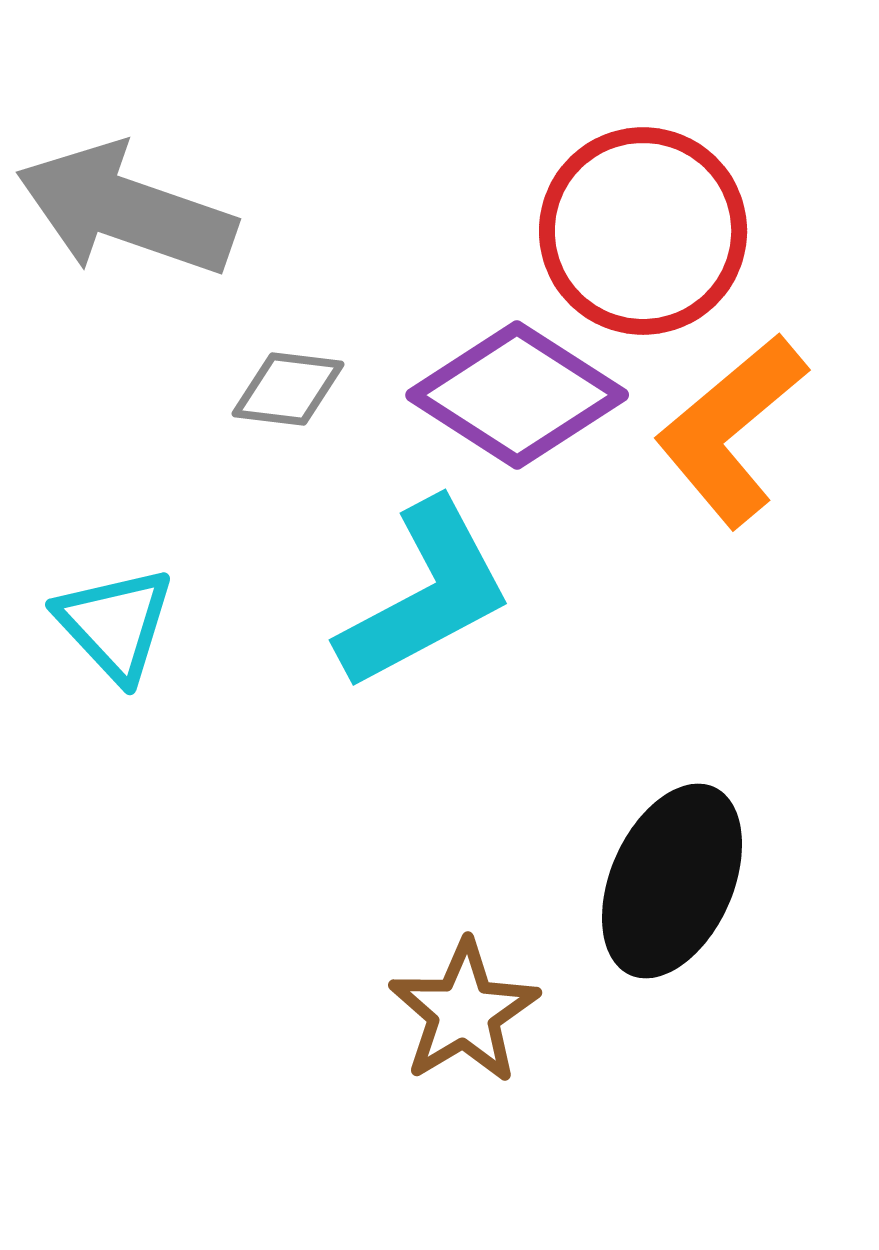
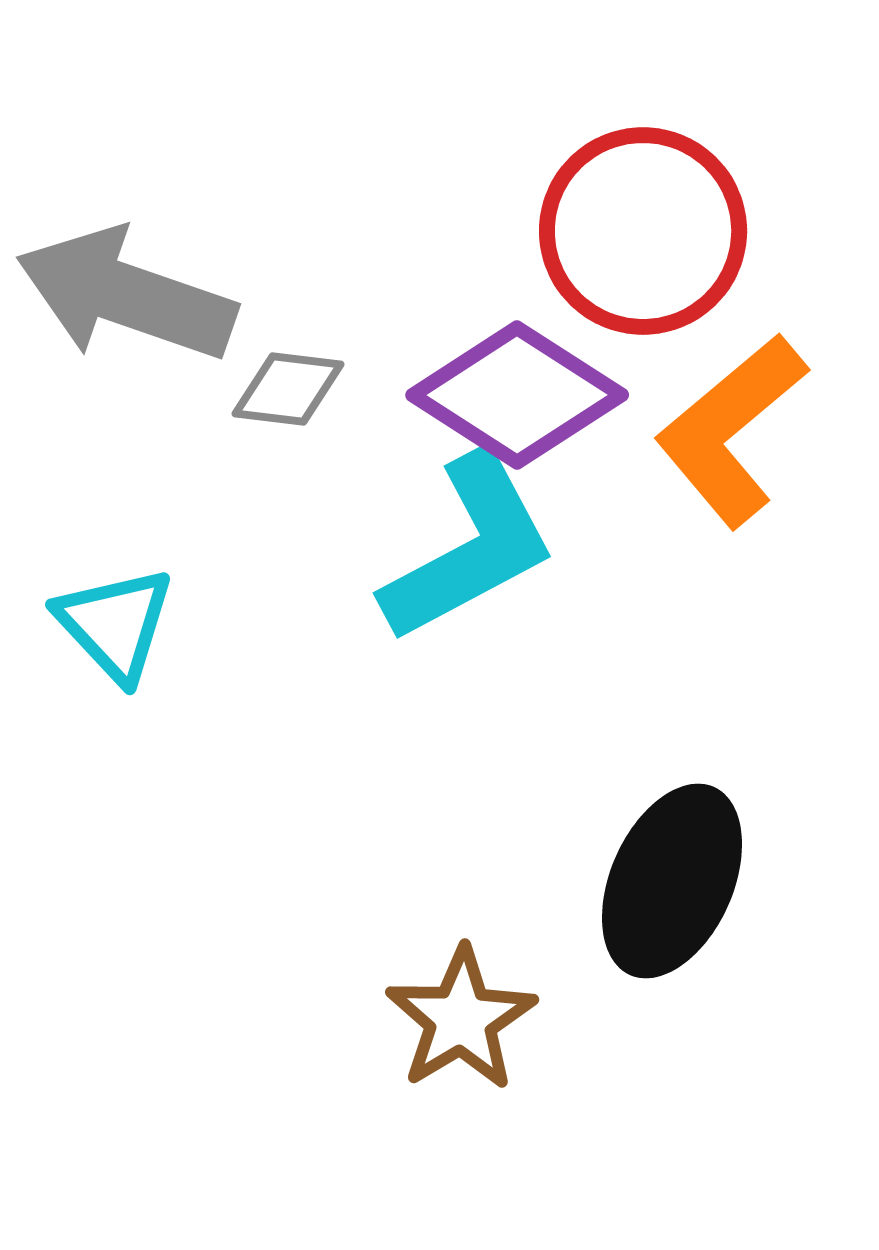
gray arrow: moved 85 px down
cyan L-shape: moved 44 px right, 47 px up
brown star: moved 3 px left, 7 px down
